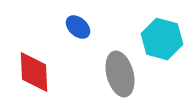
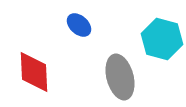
blue ellipse: moved 1 px right, 2 px up
gray ellipse: moved 3 px down
